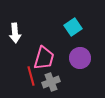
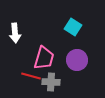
cyan square: rotated 24 degrees counterclockwise
purple circle: moved 3 px left, 2 px down
red line: rotated 60 degrees counterclockwise
gray cross: rotated 24 degrees clockwise
